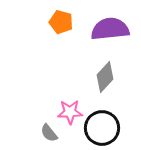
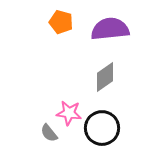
gray diamond: rotated 12 degrees clockwise
pink star: moved 1 px left, 1 px down; rotated 10 degrees clockwise
